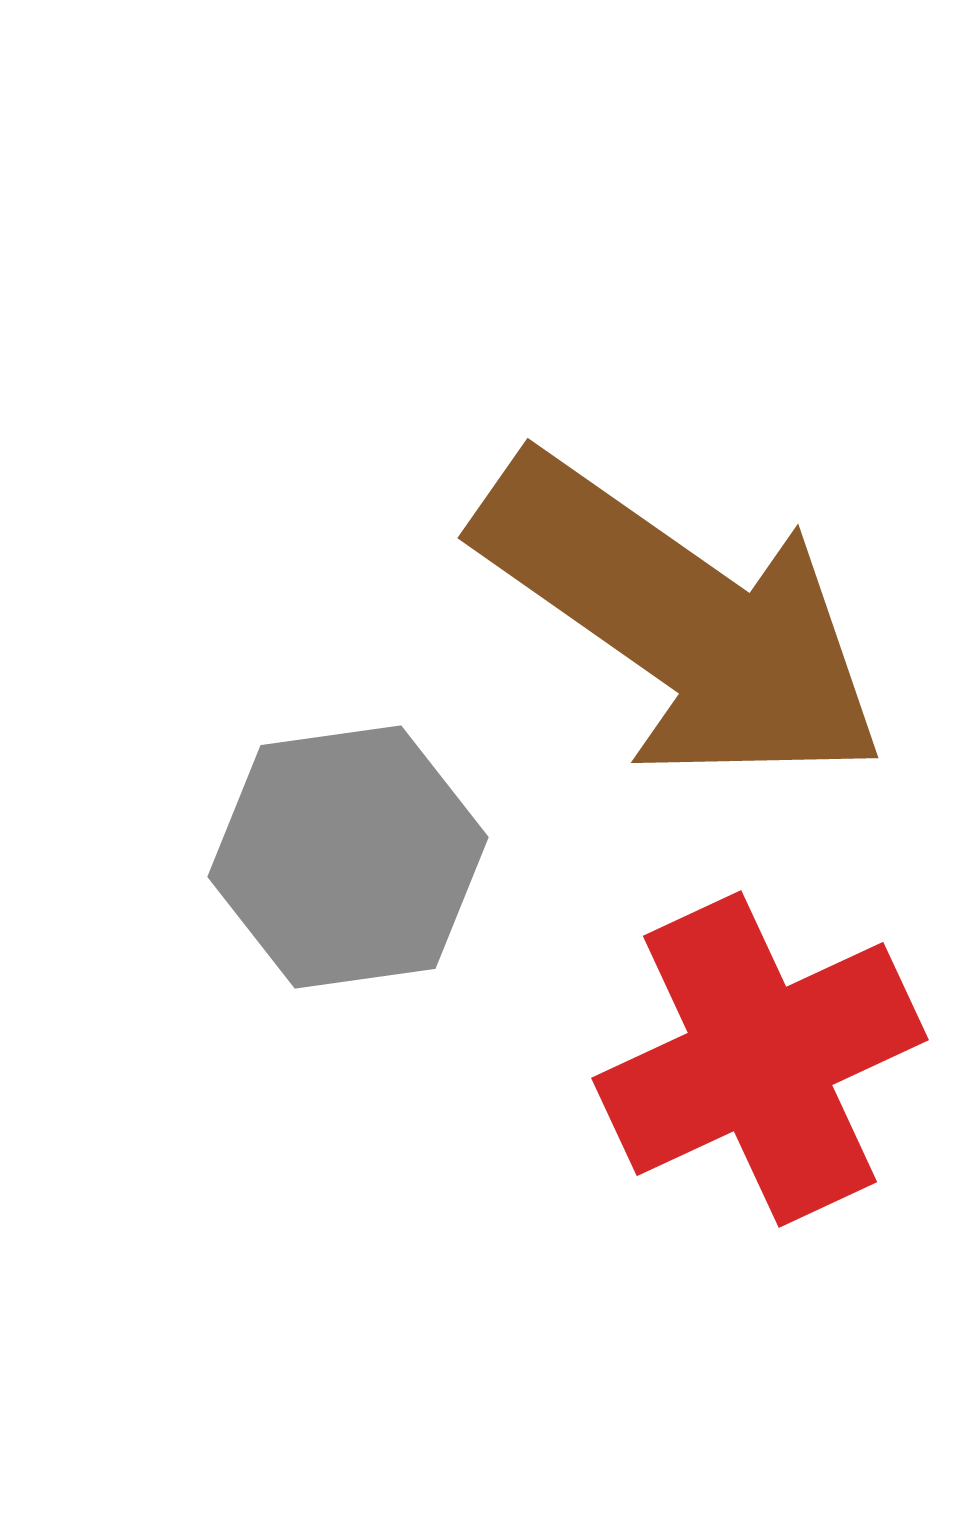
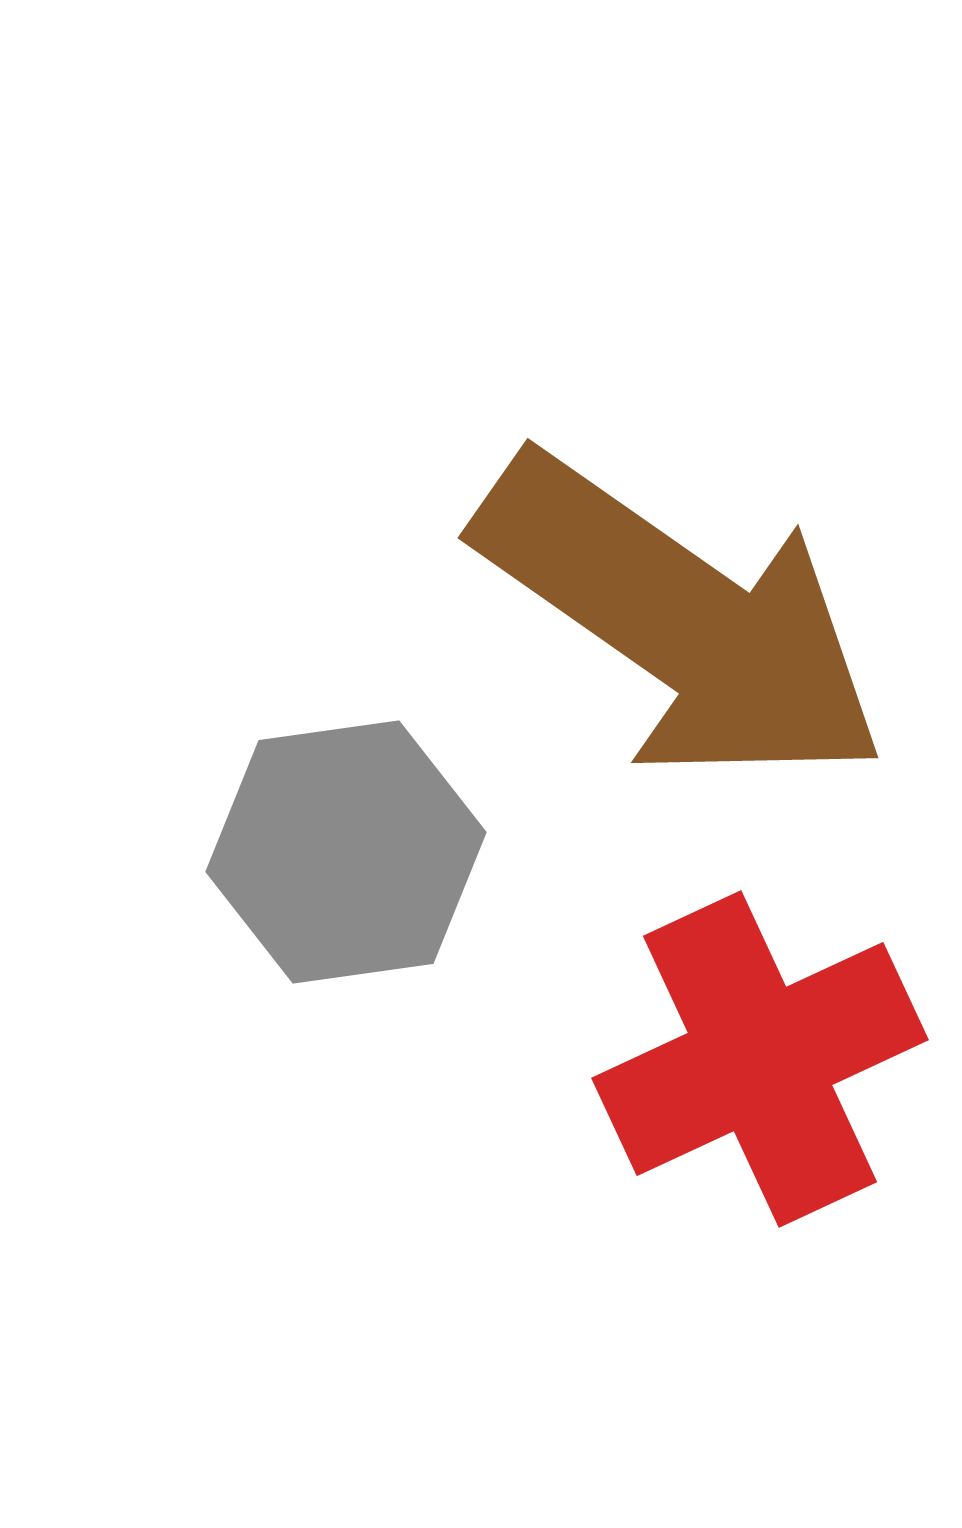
gray hexagon: moved 2 px left, 5 px up
